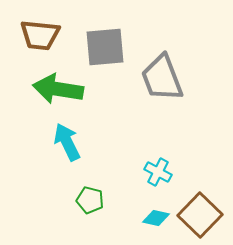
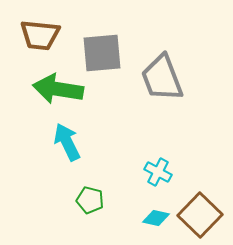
gray square: moved 3 px left, 6 px down
